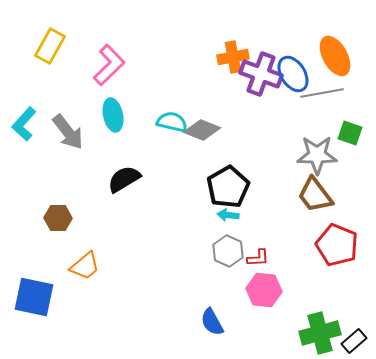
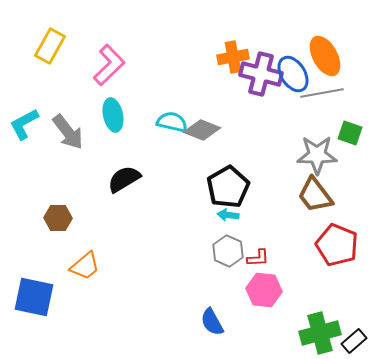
orange ellipse: moved 10 px left
purple cross: rotated 6 degrees counterclockwise
cyan L-shape: rotated 20 degrees clockwise
